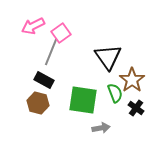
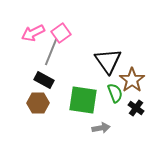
pink arrow: moved 7 px down
black triangle: moved 4 px down
brown hexagon: rotated 15 degrees counterclockwise
